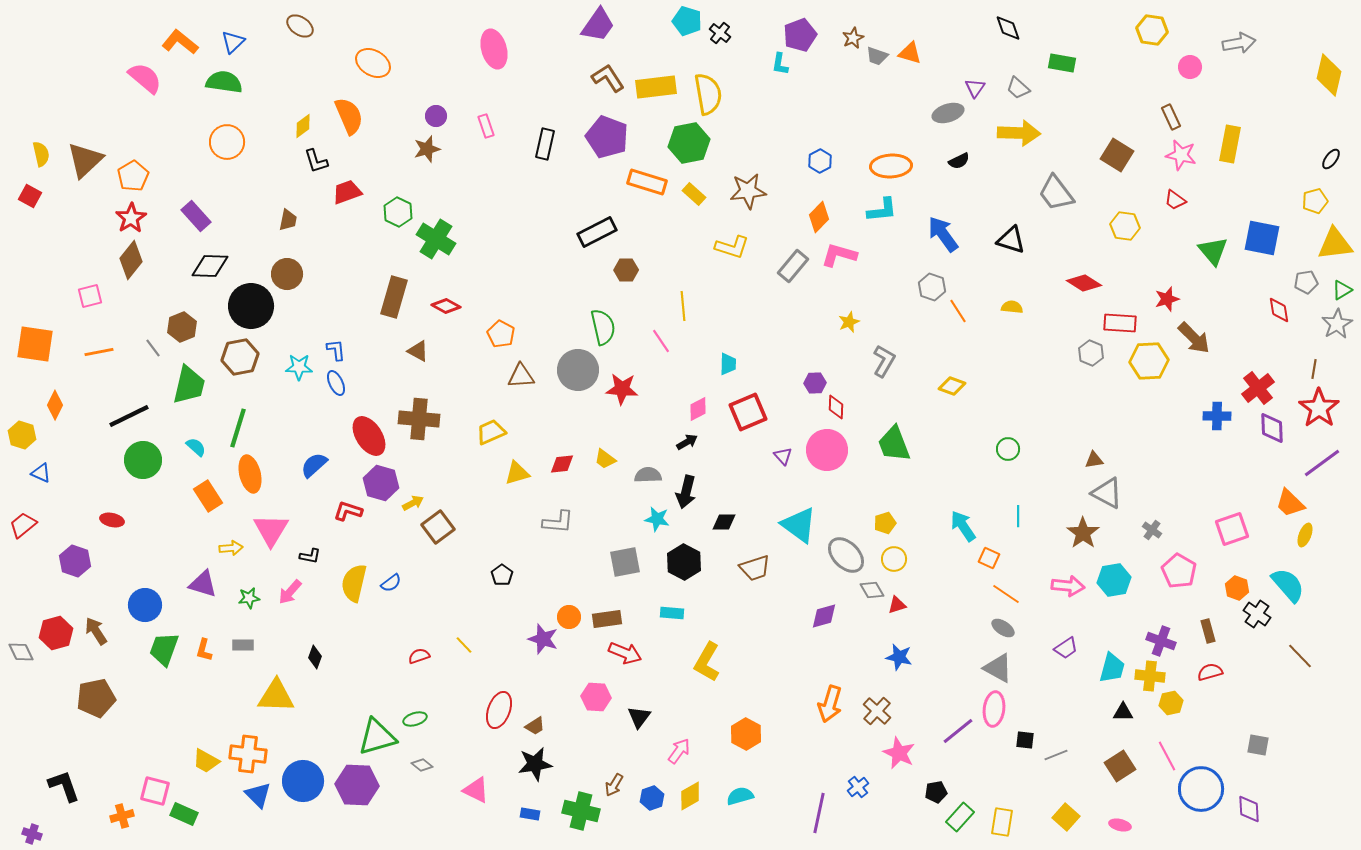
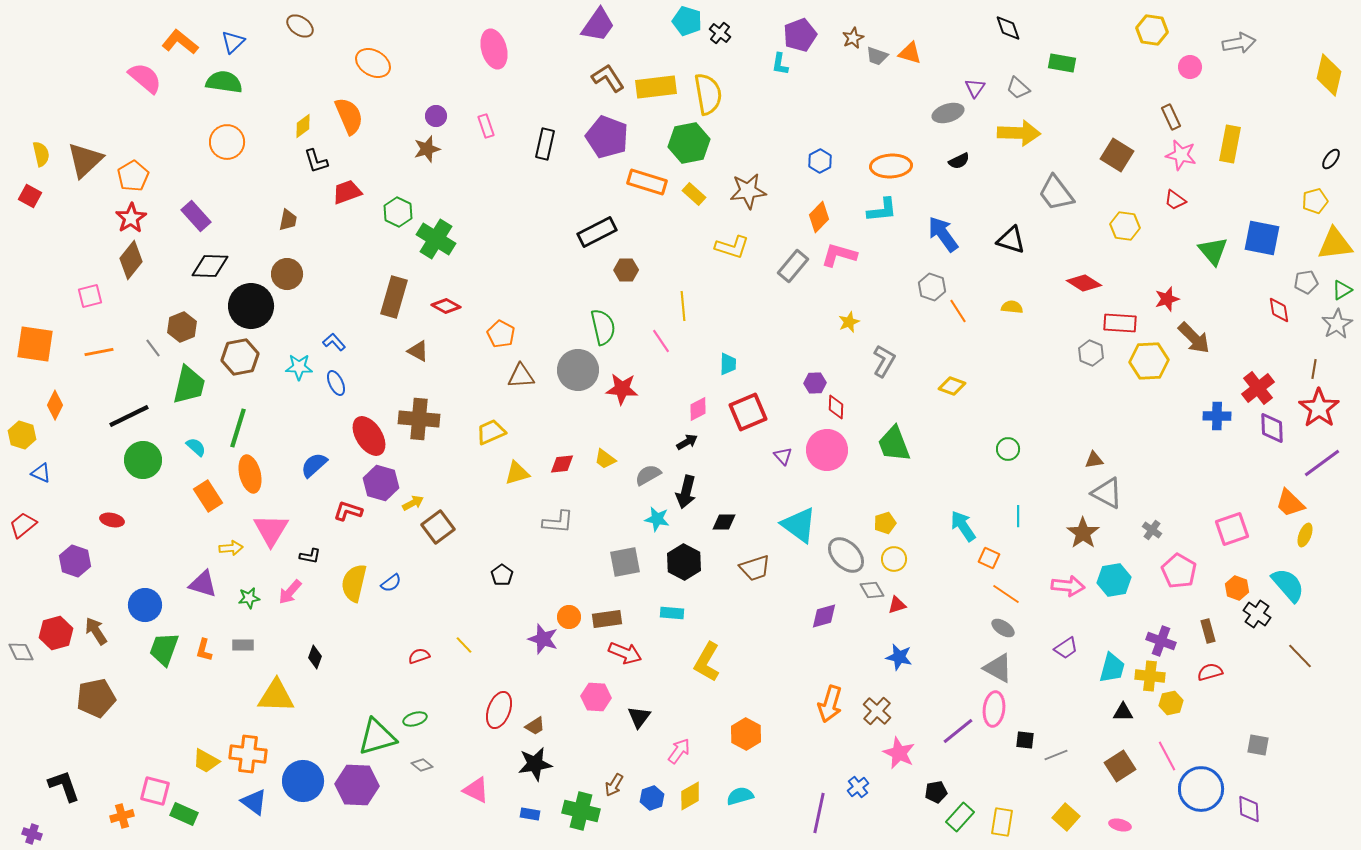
blue L-shape at (336, 350): moved 2 px left, 8 px up; rotated 35 degrees counterclockwise
gray semicircle at (648, 475): rotated 28 degrees counterclockwise
blue triangle at (258, 795): moved 4 px left, 7 px down; rotated 8 degrees counterclockwise
